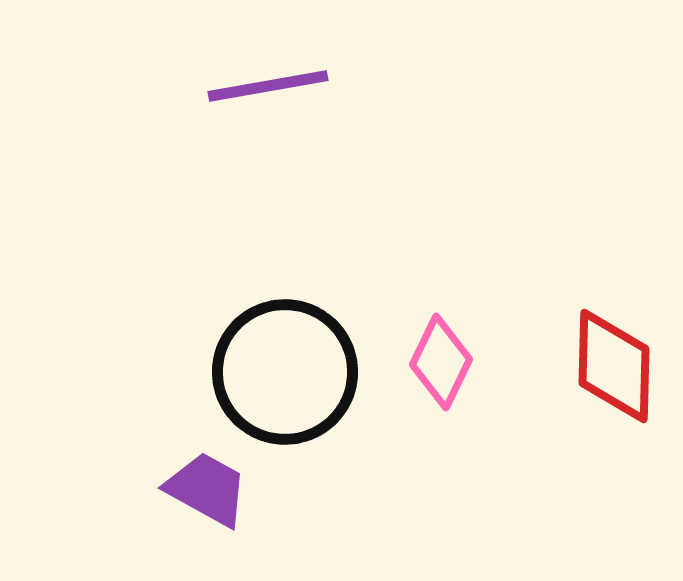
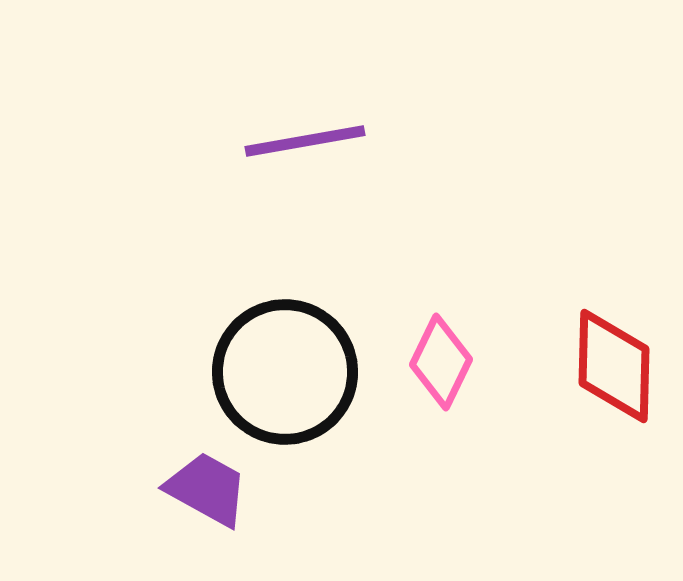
purple line: moved 37 px right, 55 px down
